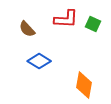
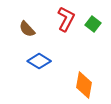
red L-shape: rotated 65 degrees counterclockwise
green square: rotated 14 degrees clockwise
